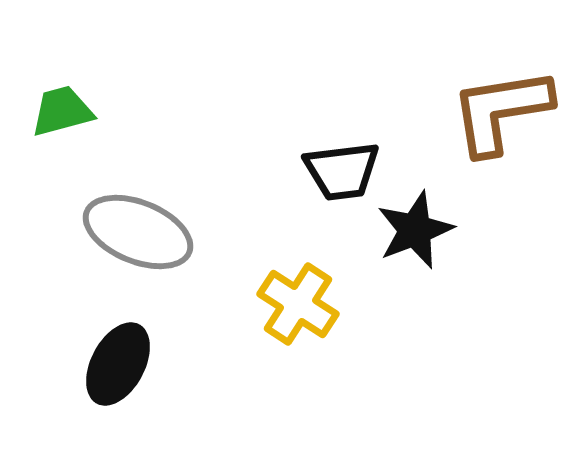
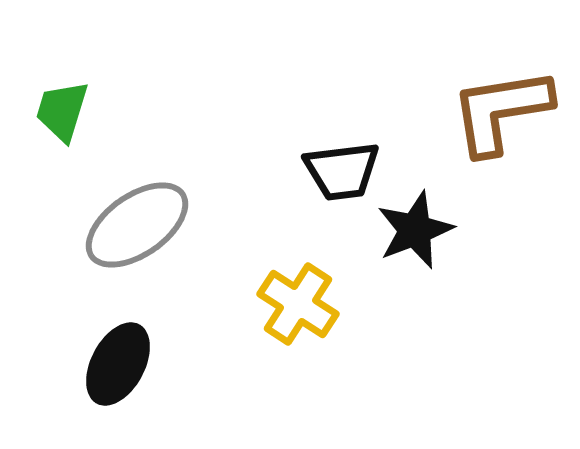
green trapezoid: rotated 58 degrees counterclockwise
gray ellipse: moved 1 px left, 7 px up; rotated 57 degrees counterclockwise
